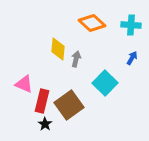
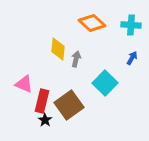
black star: moved 4 px up
